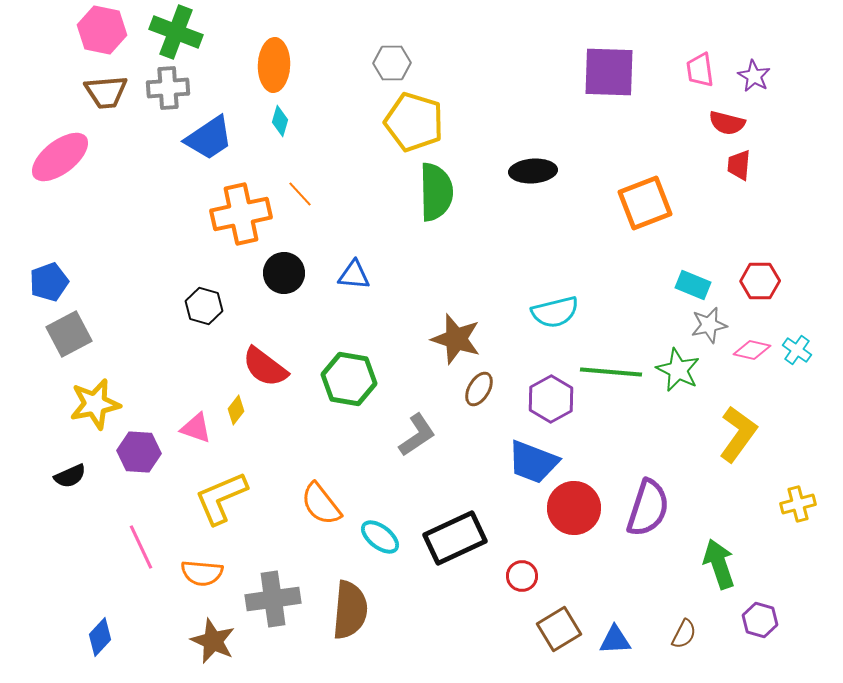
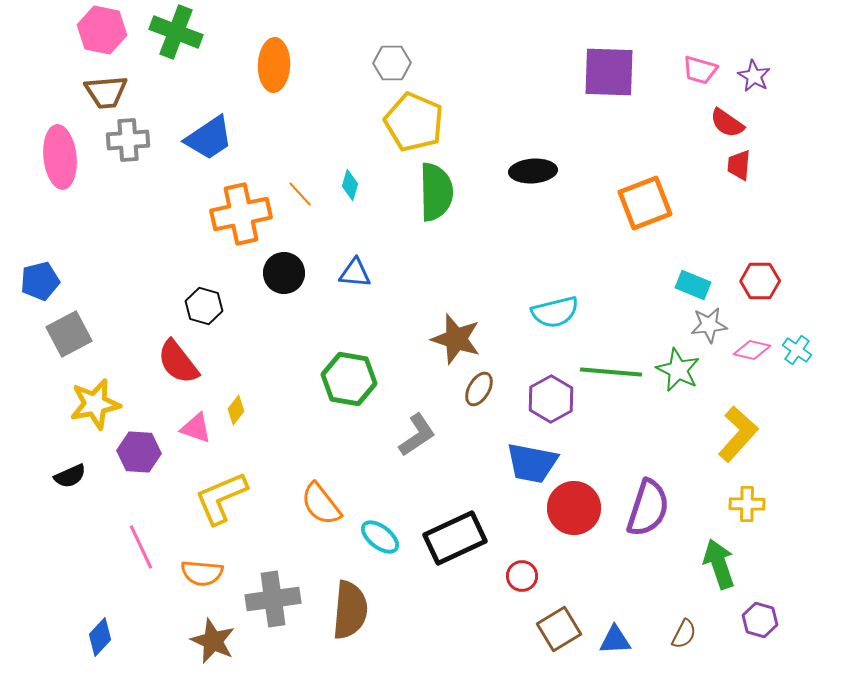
pink trapezoid at (700, 70): rotated 66 degrees counterclockwise
gray cross at (168, 88): moved 40 px left, 52 px down
cyan diamond at (280, 121): moved 70 px right, 64 px down
yellow pentagon at (414, 122): rotated 6 degrees clockwise
red semicircle at (727, 123): rotated 21 degrees clockwise
pink ellipse at (60, 157): rotated 58 degrees counterclockwise
blue triangle at (354, 275): moved 1 px right, 2 px up
blue pentagon at (49, 282): moved 9 px left, 1 px up; rotated 6 degrees clockwise
gray star at (709, 325): rotated 6 degrees clockwise
red semicircle at (265, 367): moved 87 px left, 5 px up; rotated 15 degrees clockwise
yellow L-shape at (738, 434): rotated 6 degrees clockwise
blue trapezoid at (533, 462): moved 1 px left, 1 px down; rotated 10 degrees counterclockwise
yellow cross at (798, 504): moved 51 px left; rotated 16 degrees clockwise
